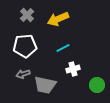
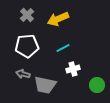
white pentagon: moved 2 px right
gray arrow: rotated 32 degrees clockwise
